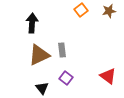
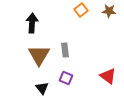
brown star: rotated 16 degrees clockwise
gray rectangle: moved 3 px right
brown triangle: rotated 35 degrees counterclockwise
purple square: rotated 16 degrees counterclockwise
